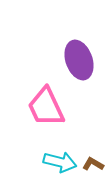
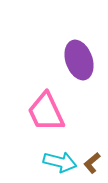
pink trapezoid: moved 5 px down
brown L-shape: moved 1 px left, 1 px up; rotated 70 degrees counterclockwise
